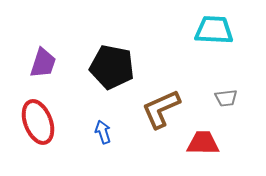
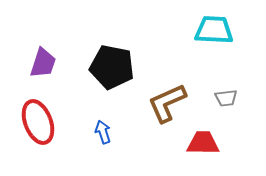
brown L-shape: moved 6 px right, 6 px up
